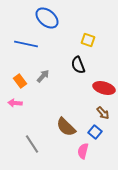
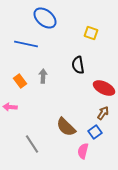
blue ellipse: moved 2 px left
yellow square: moved 3 px right, 7 px up
black semicircle: rotated 12 degrees clockwise
gray arrow: rotated 40 degrees counterclockwise
red ellipse: rotated 10 degrees clockwise
pink arrow: moved 5 px left, 4 px down
brown arrow: rotated 104 degrees counterclockwise
blue square: rotated 16 degrees clockwise
